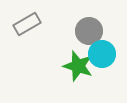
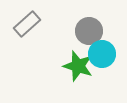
gray rectangle: rotated 12 degrees counterclockwise
